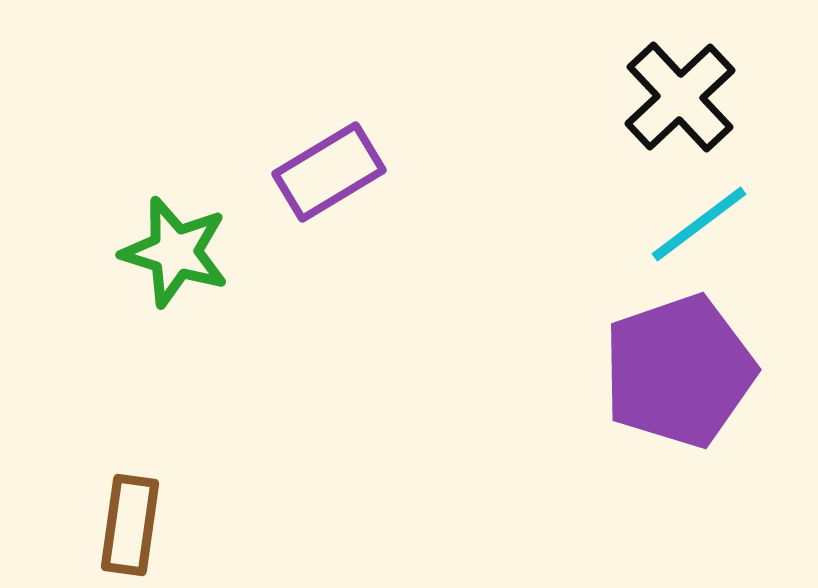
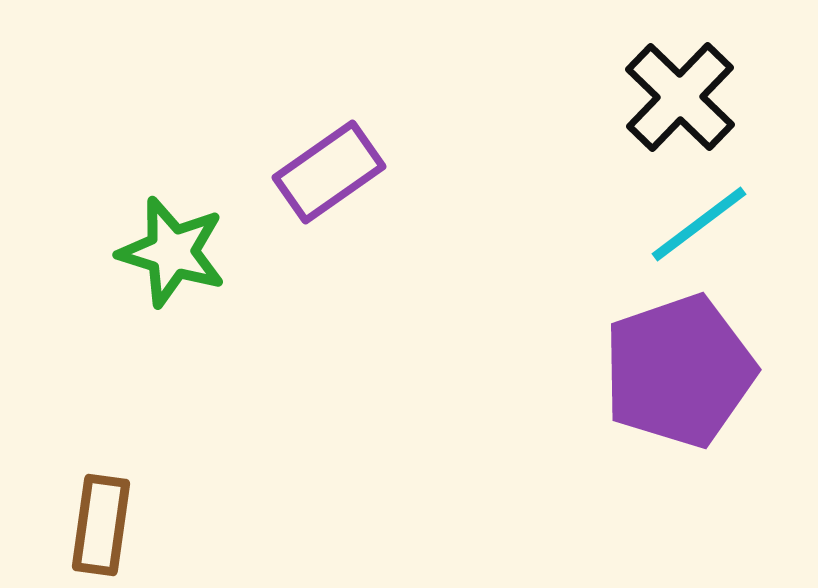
black cross: rotated 3 degrees counterclockwise
purple rectangle: rotated 4 degrees counterclockwise
green star: moved 3 px left
brown rectangle: moved 29 px left
